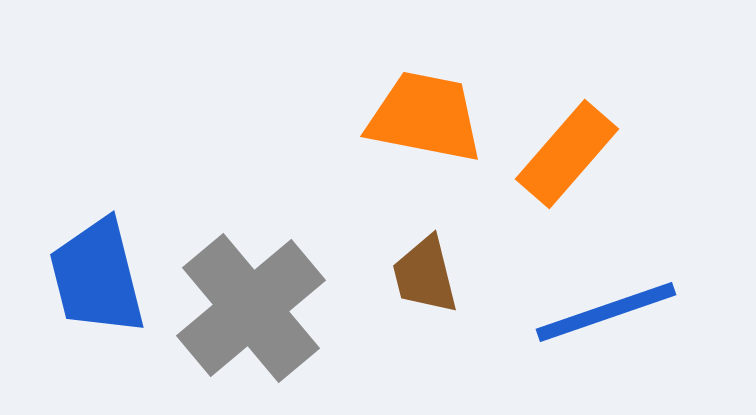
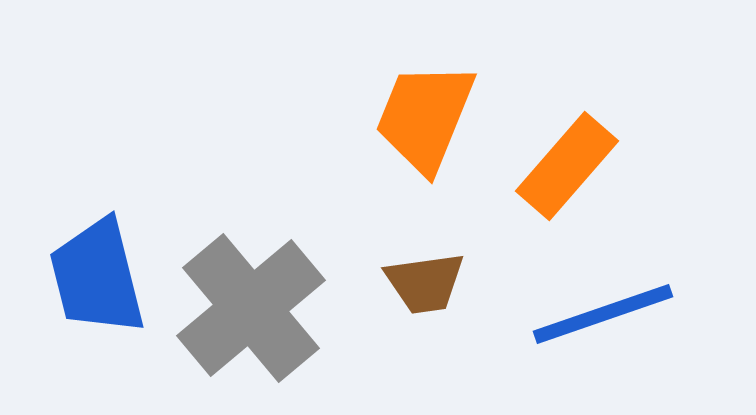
orange trapezoid: rotated 79 degrees counterclockwise
orange rectangle: moved 12 px down
brown trapezoid: moved 8 px down; rotated 84 degrees counterclockwise
blue line: moved 3 px left, 2 px down
